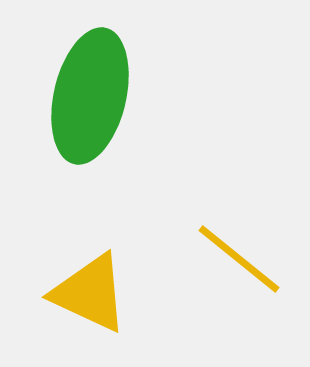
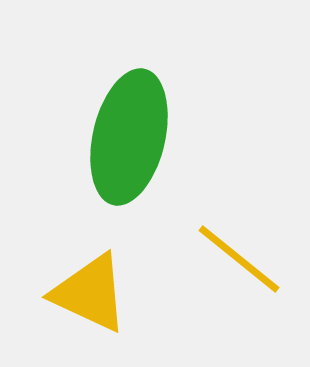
green ellipse: moved 39 px right, 41 px down
